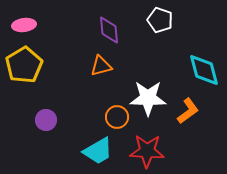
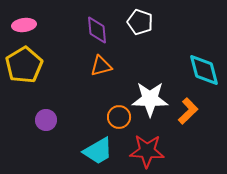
white pentagon: moved 20 px left, 2 px down
purple diamond: moved 12 px left
white star: moved 2 px right, 1 px down
orange L-shape: rotated 8 degrees counterclockwise
orange circle: moved 2 px right
